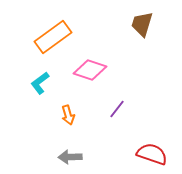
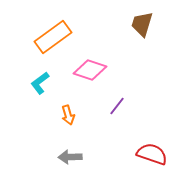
purple line: moved 3 px up
